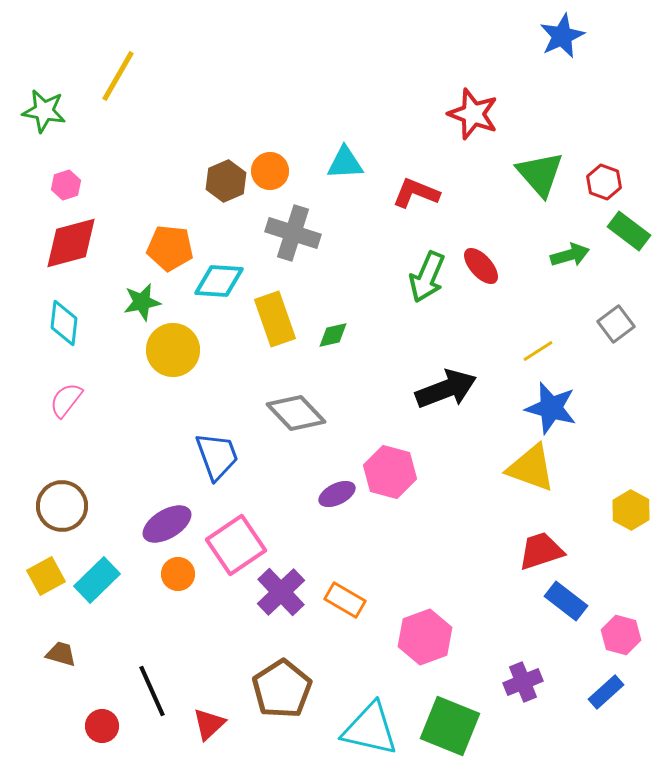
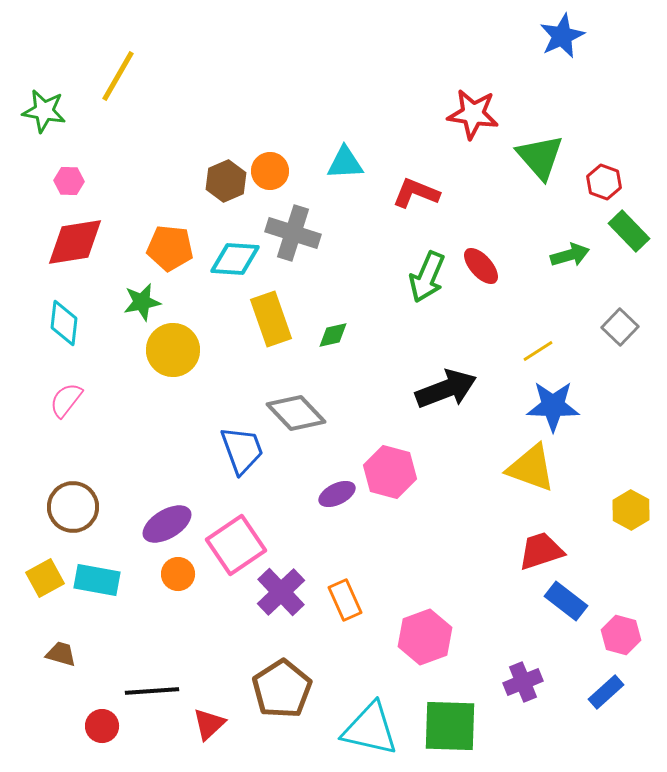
red star at (473, 114): rotated 12 degrees counterclockwise
green triangle at (540, 174): moved 17 px up
pink hexagon at (66, 185): moved 3 px right, 4 px up; rotated 20 degrees clockwise
green rectangle at (629, 231): rotated 9 degrees clockwise
red diamond at (71, 243): moved 4 px right, 1 px up; rotated 6 degrees clockwise
cyan diamond at (219, 281): moved 16 px right, 22 px up
yellow rectangle at (275, 319): moved 4 px left
gray square at (616, 324): moved 4 px right, 3 px down; rotated 9 degrees counterclockwise
blue star at (551, 408): moved 2 px right, 2 px up; rotated 14 degrees counterclockwise
blue trapezoid at (217, 456): moved 25 px right, 6 px up
brown circle at (62, 506): moved 11 px right, 1 px down
yellow square at (46, 576): moved 1 px left, 2 px down
cyan rectangle at (97, 580): rotated 54 degrees clockwise
orange rectangle at (345, 600): rotated 36 degrees clockwise
black line at (152, 691): rotated 70 degrees counterclockwise
green square at (450, 726): rotated 20 degrees counterclockwise
